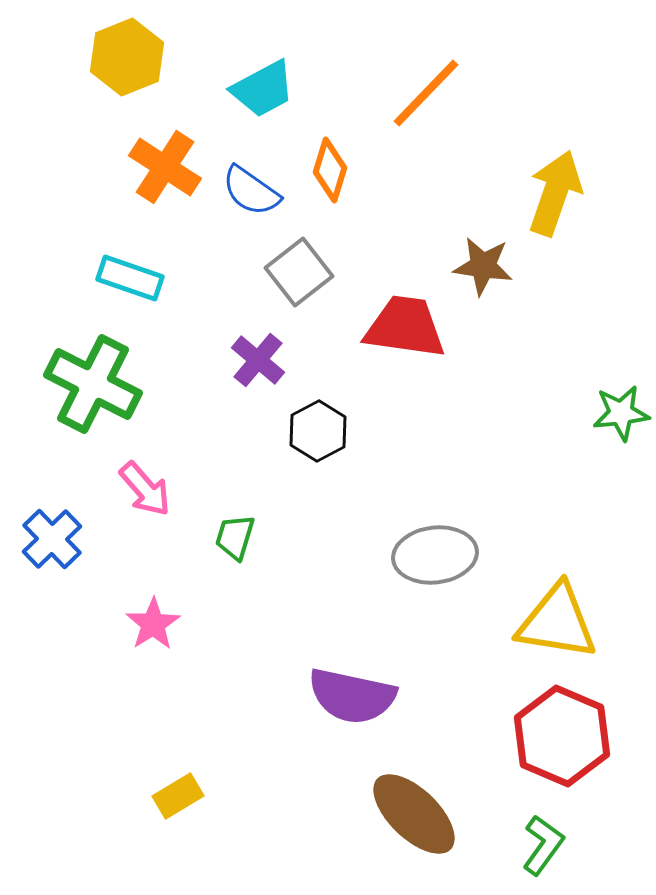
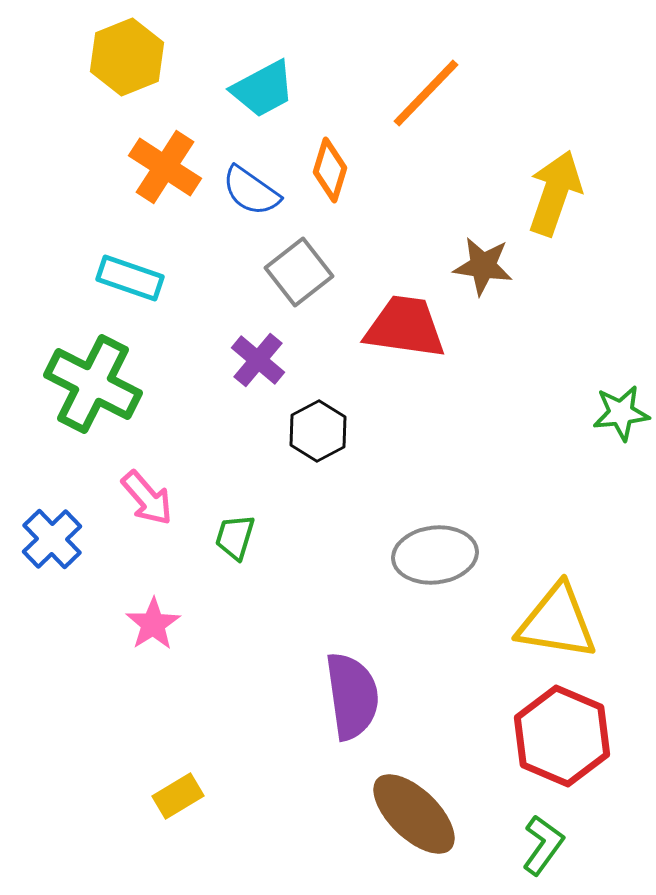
pink arrow: moved 2 px right, 9 px down
purple semicircle: rotated 110 degrees counterclockwise
